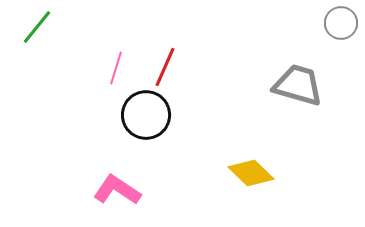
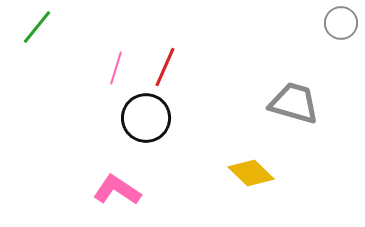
gray trapezoid: moved 4 px left, 18 px down
black circle: moved 3 px down
